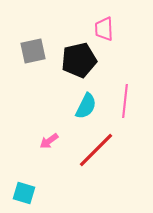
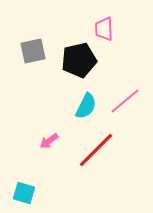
pink line: rotated 44 degrees clockwise
